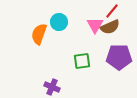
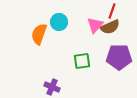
red line: rotated 21 degrees counterclockwise
pink triangle: rotated 12 degrees clockwise
